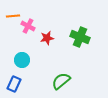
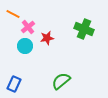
orange line: moved 2 px up; rotated 32 degrees clockwise
pink cross: moved 1 px down; rotated 24 degrees clockwise
green cross: moved 4 px right, 8 px up
cyan circle: moved 3 px right, 14 px up
